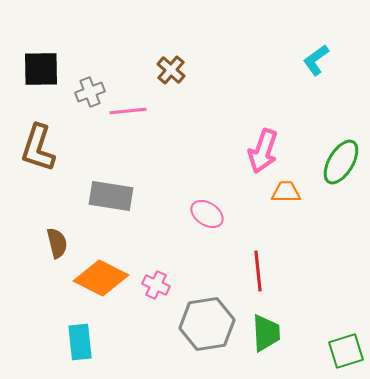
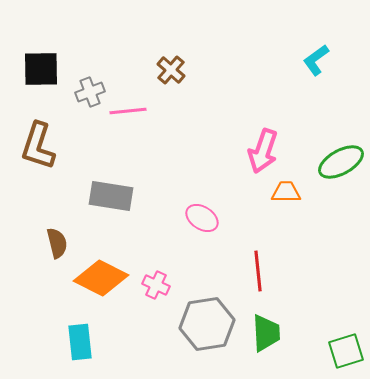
brown L-shape: moved 2 px up
green ellipse: rotated 30 degrees clockwise
pink ellipse: moved 5 px left, 4 px down
